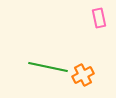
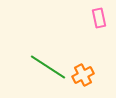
green line: rotated 21 degrees clockwise
